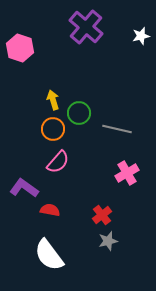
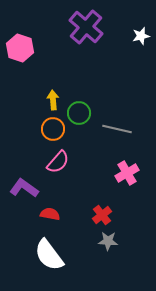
yellow arrow: rotated 12 degrees clockwise
red semicircle: moved 4 px down
gray star: rotated 18 degrees clockwise
